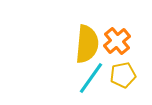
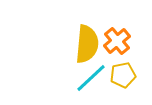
cyan line: rotated 12 degrees clockwise
